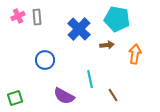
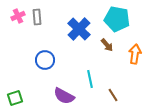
brown arrow: rotated 56 degrees clockwise
